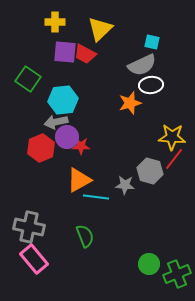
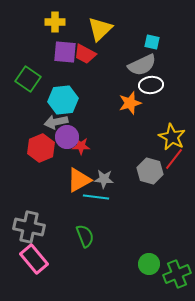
yellow star: rotated 24 degrees clockwise
gray star: moved 21 px left, 6 px up
